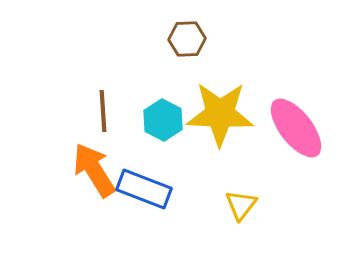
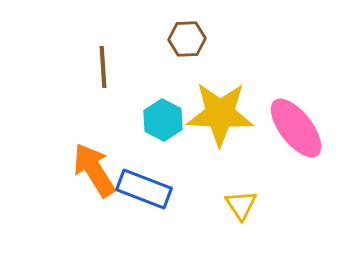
brown line: moved 44 px up
yellow triangle: rotated 12 degrees counterclockwise
